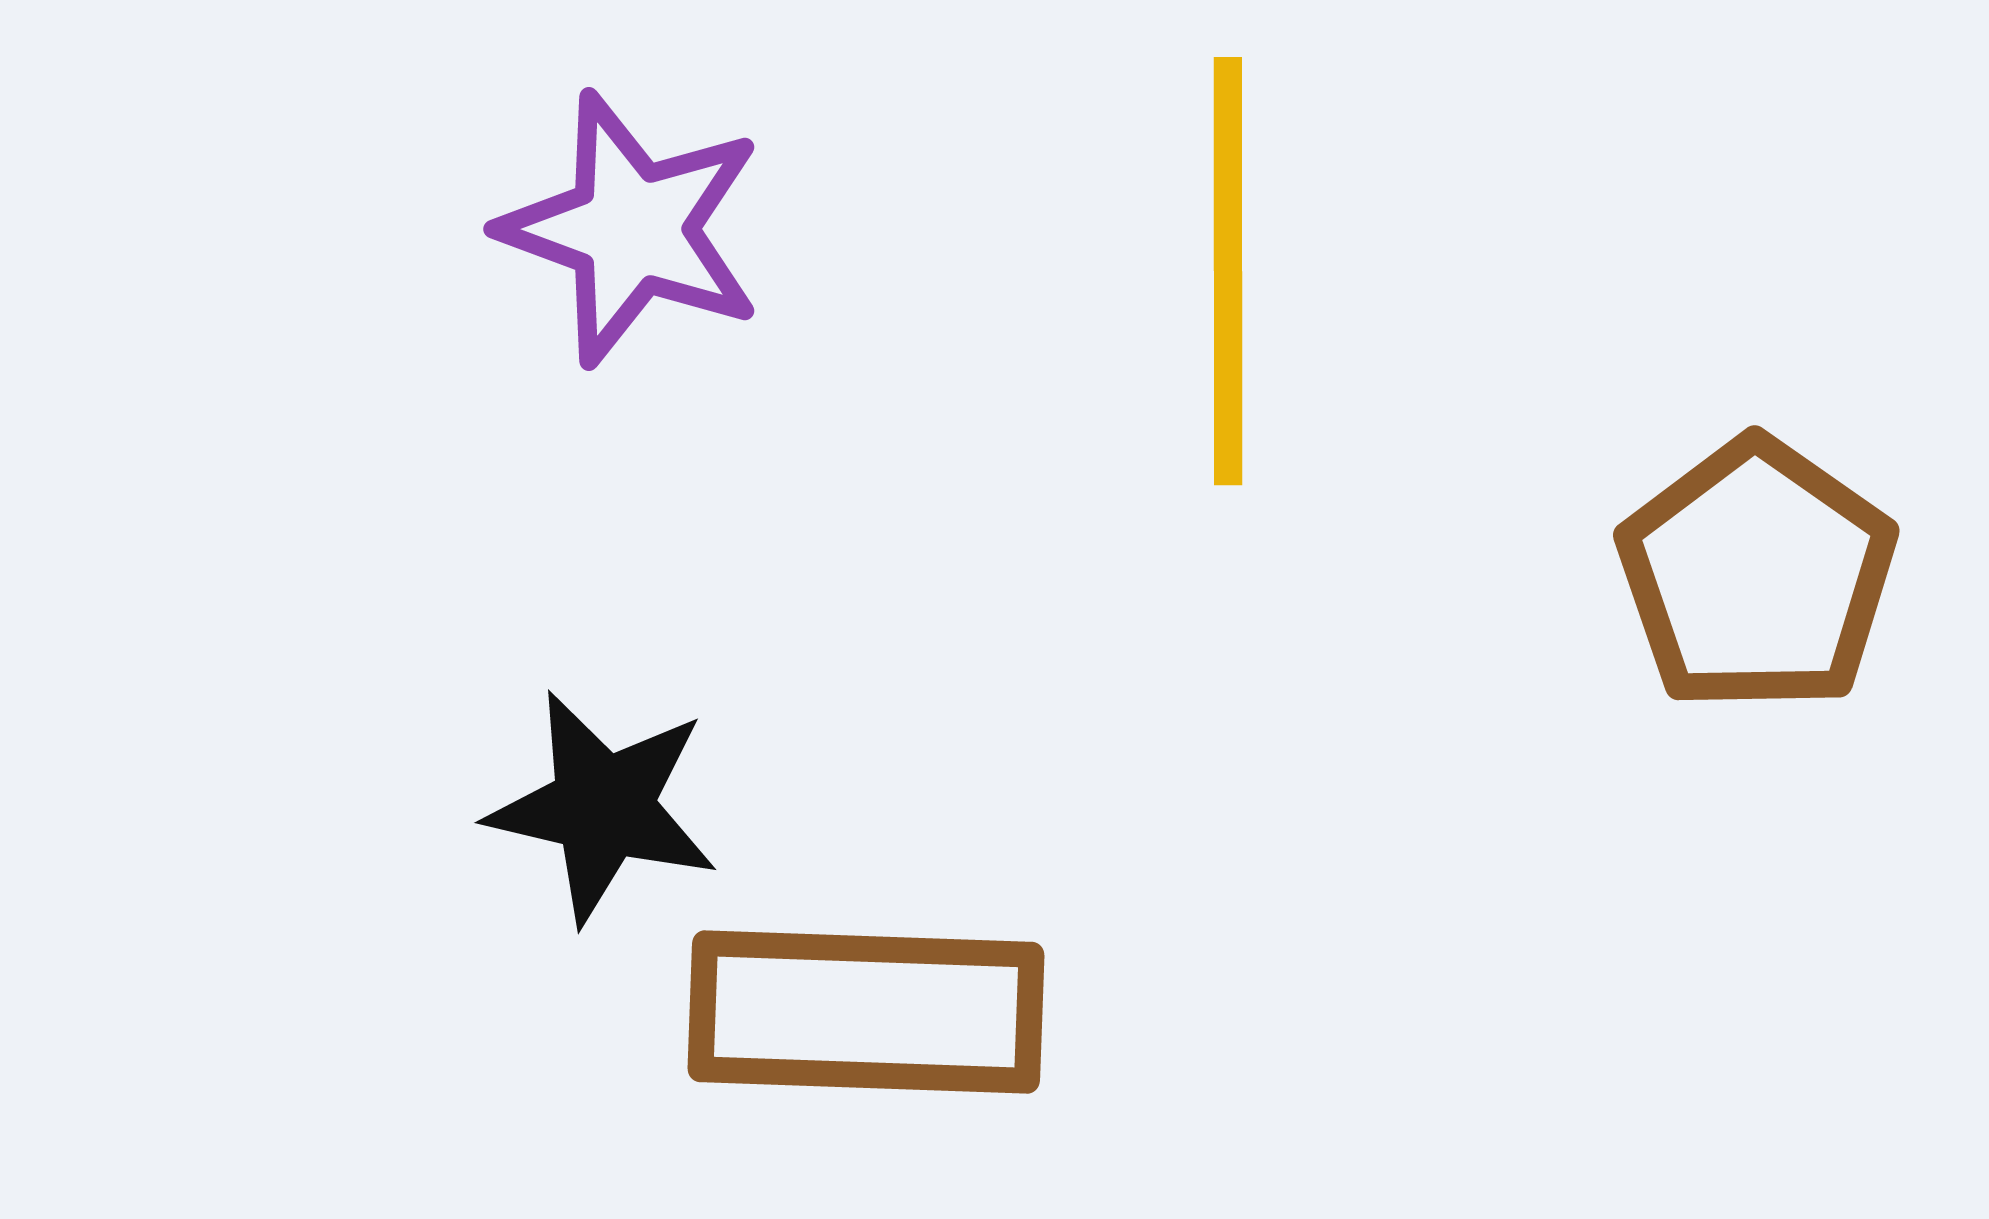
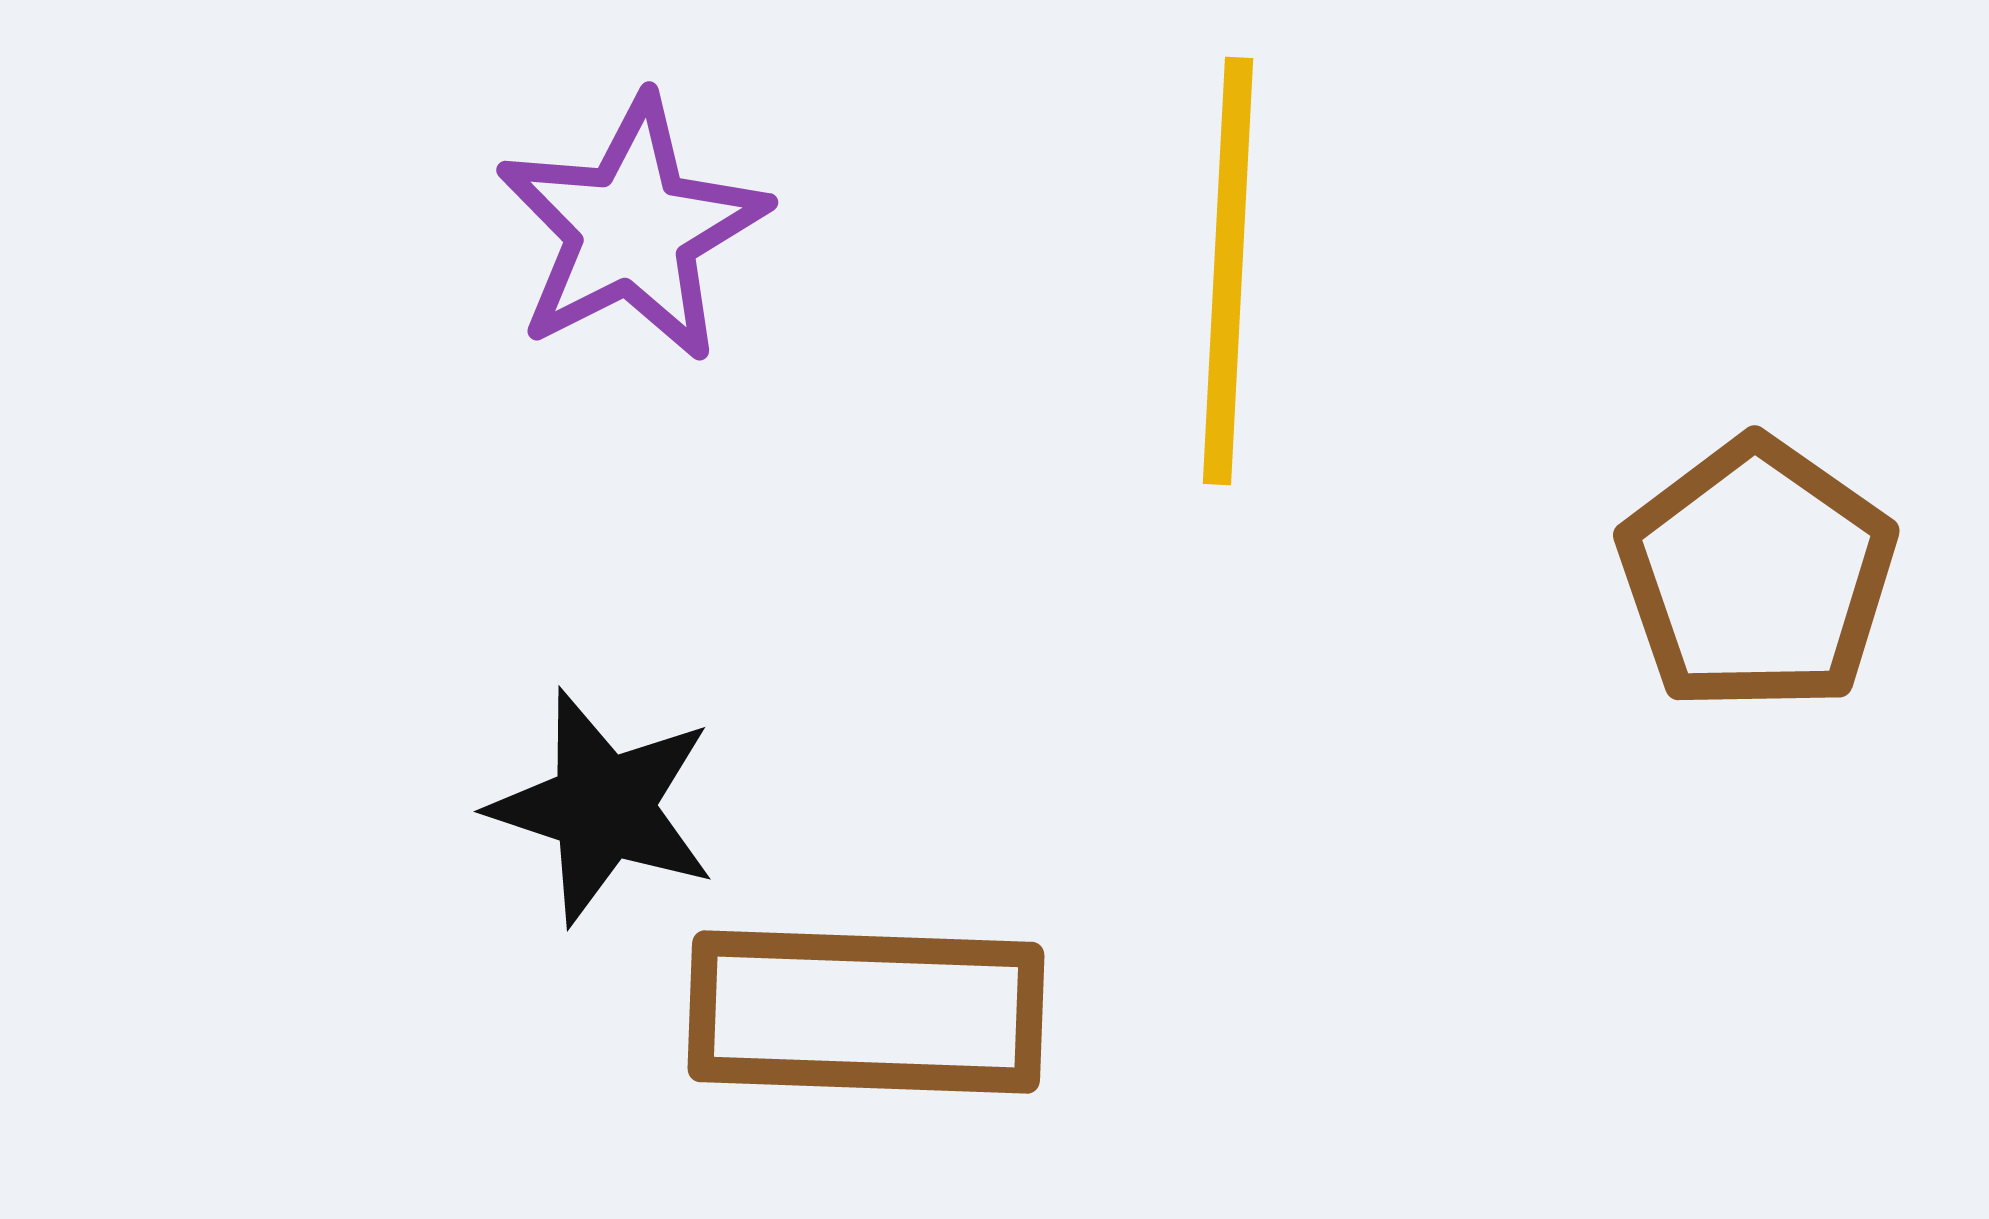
purple star: rotated 25 degrees clockwise
yellow line: rotated 3 degrees clockwise
black star: rotated 5 degrees clockwise
